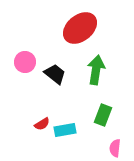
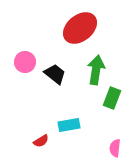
green rectangle: moved 9 px right, 17 px up
red semicircle: moved 1 px left, 17 px down
cyan rectangle: moved 4 px right, 5 px up
